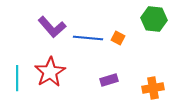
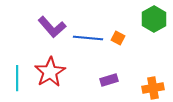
green hexagon: rotated 25 degrees clockwise
